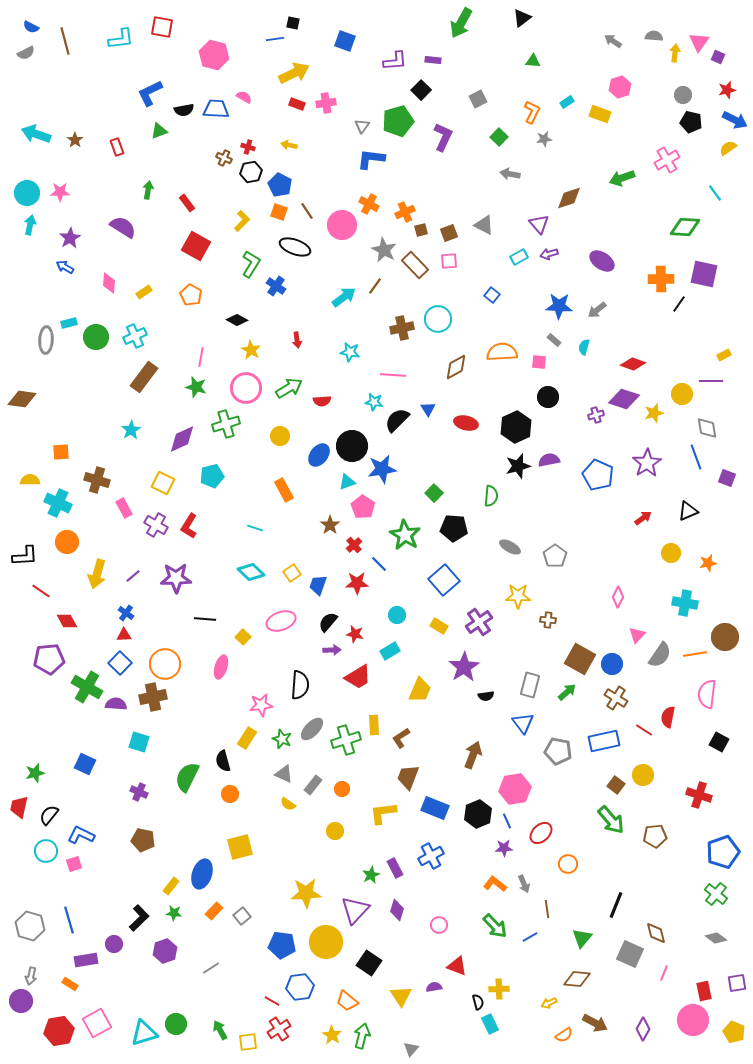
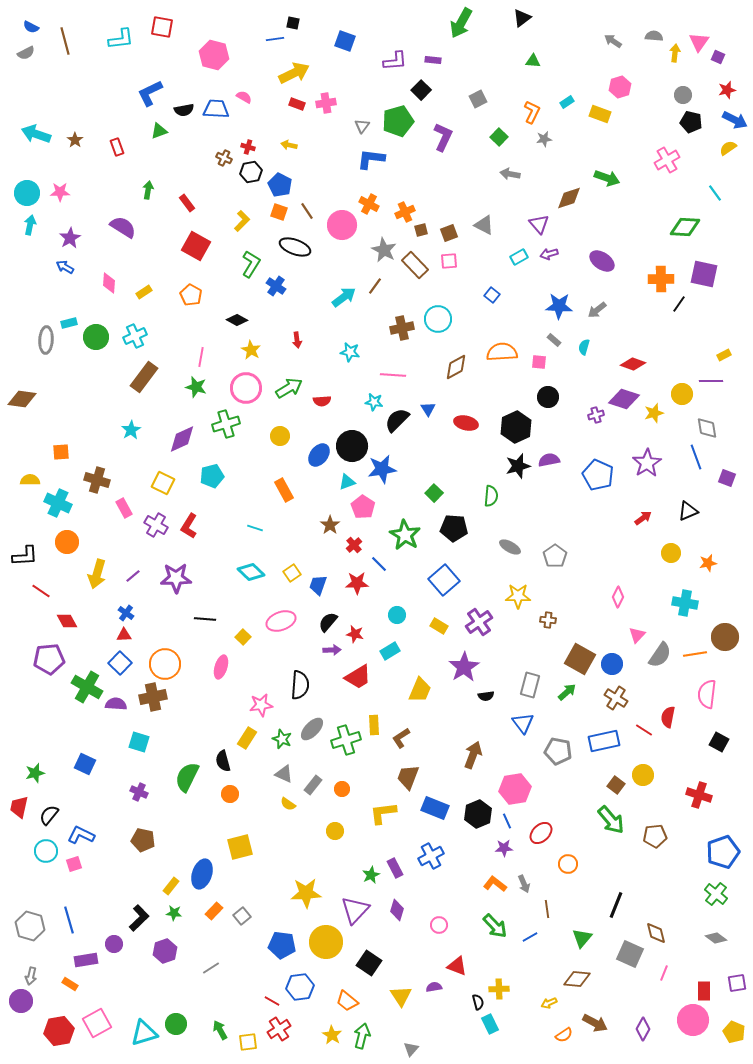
green arrow at (622, 178): moved 15 px left; rotated 140 degrees counterclockwise
red rectangle at (704, 991): rotated 12 degrees clockwise
